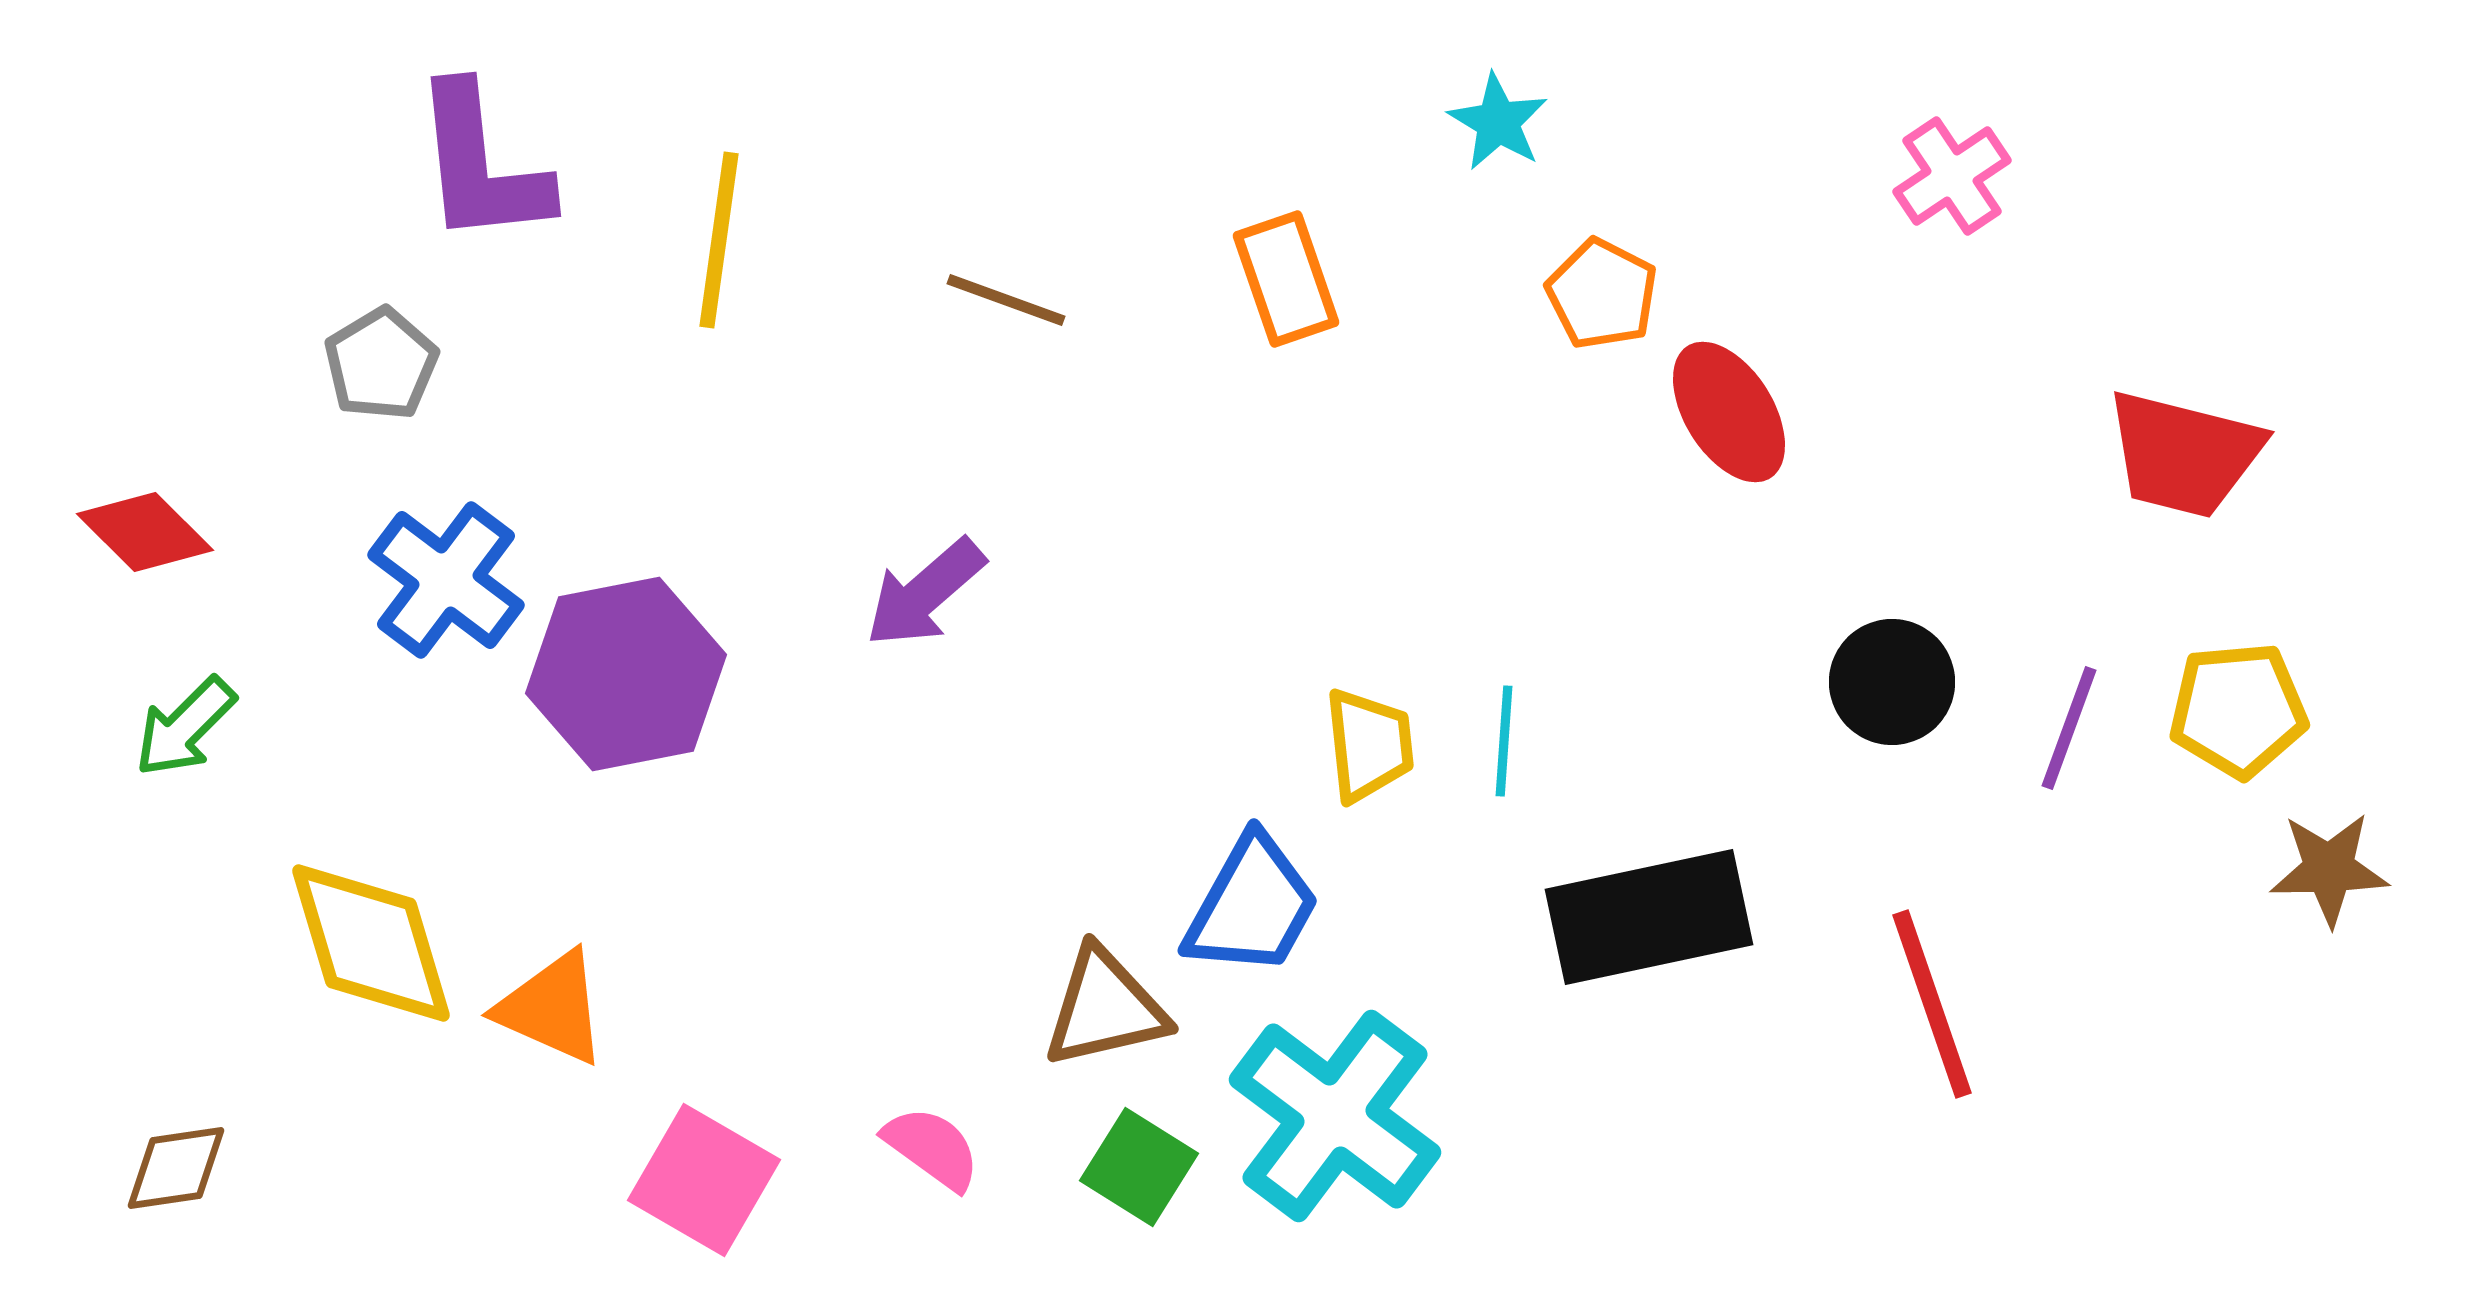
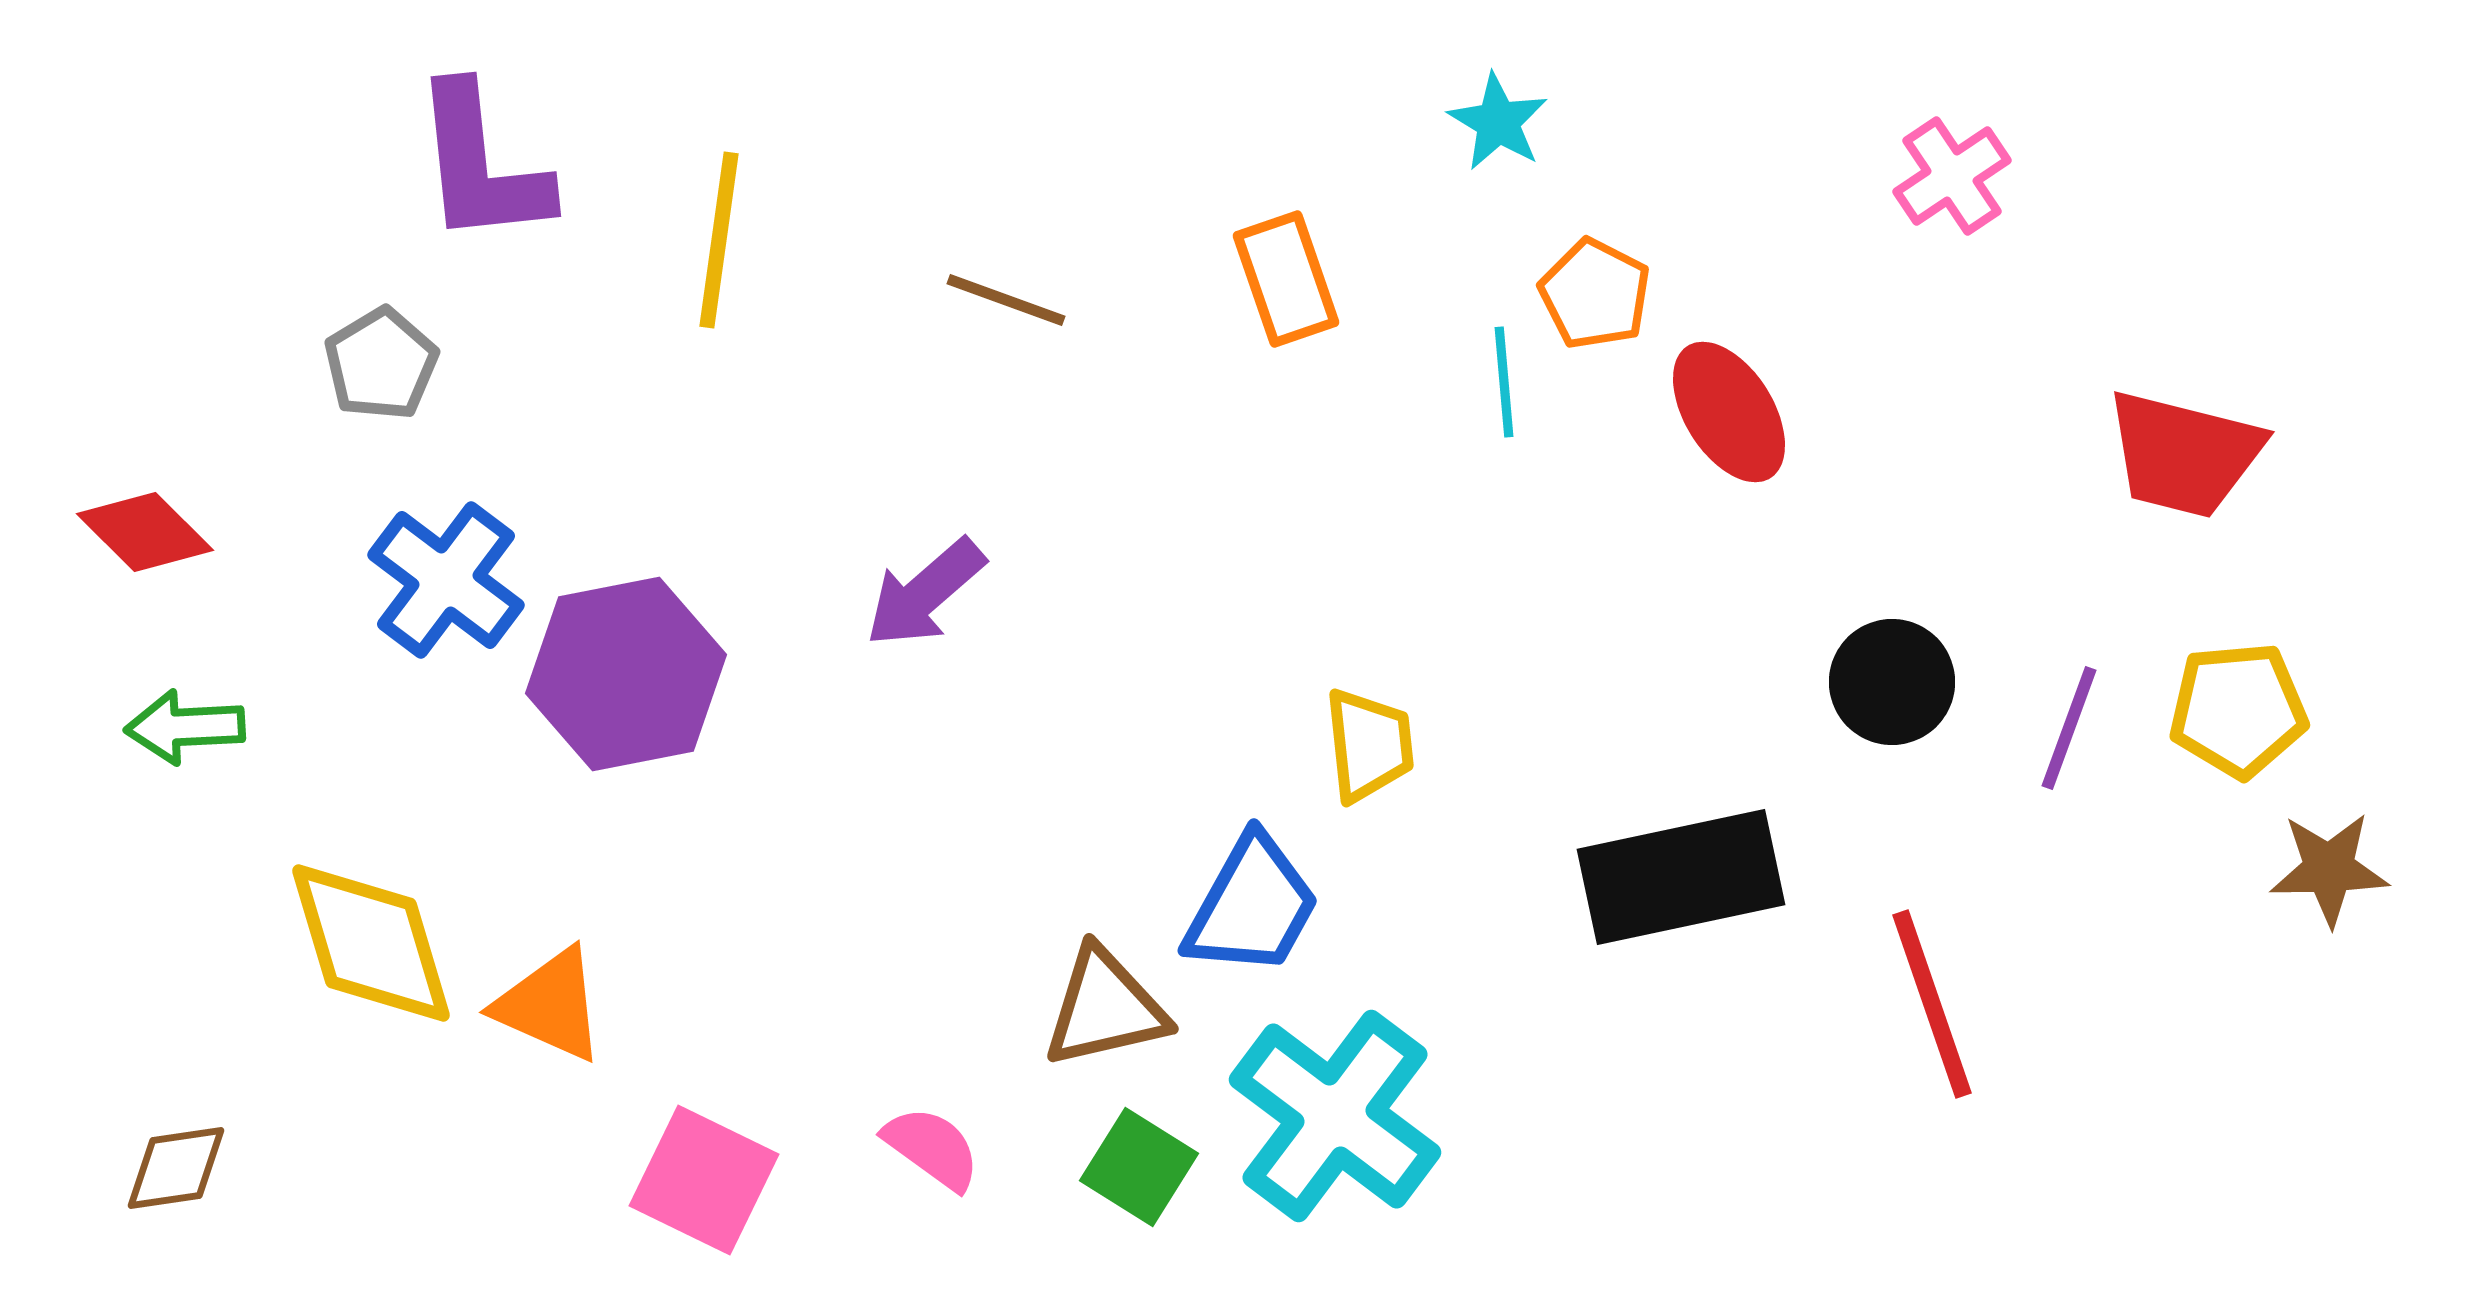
orange pentagon: moved 7 px left
green arrow: rotated 42 degrees clockwise
cyan line: moved 359 px up; rotated 9 degrees counterclockwise
black rectangle: moved 32 px right, 40 px up
orange triangle: moved 2 px left, 3 px up
pink square: rotated 4 degrees counterclockwise
